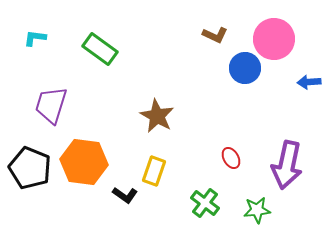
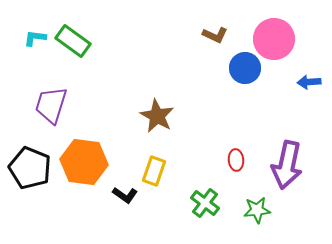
green rectangle: moved 27 px left, 8 px up
red ellipse: moved 5 px right, 2 px down; rotated 25 degrees clockwise
